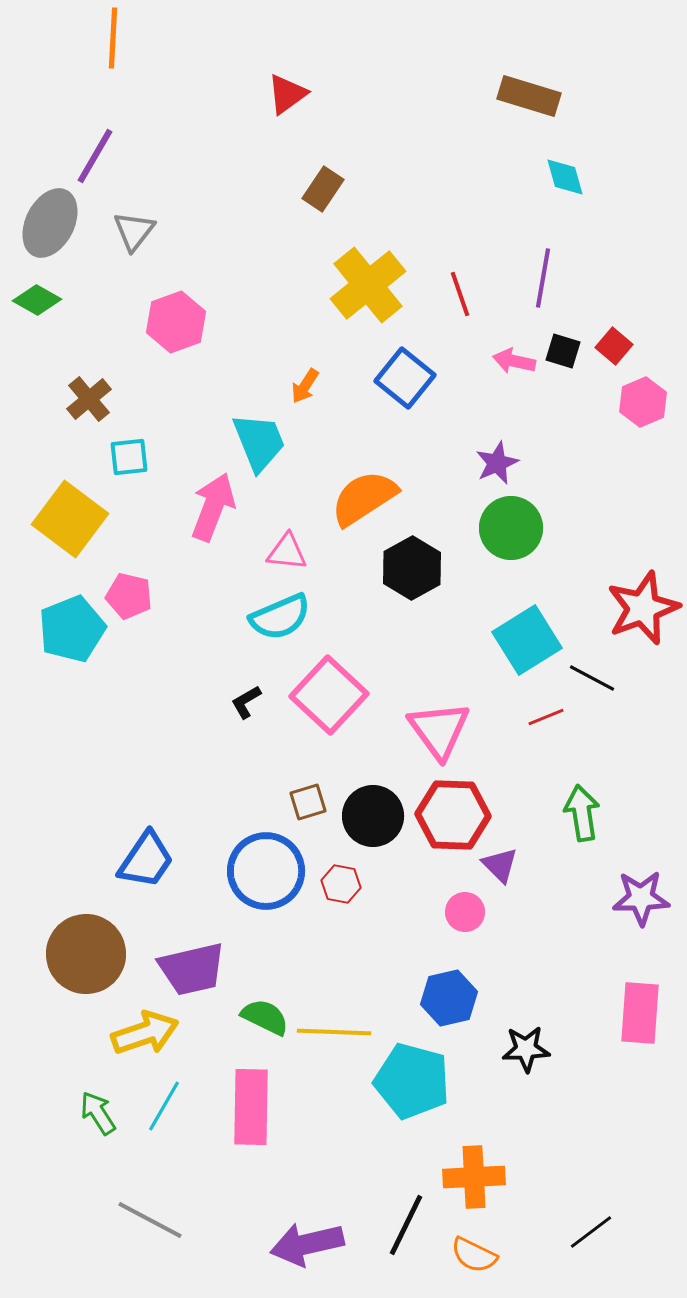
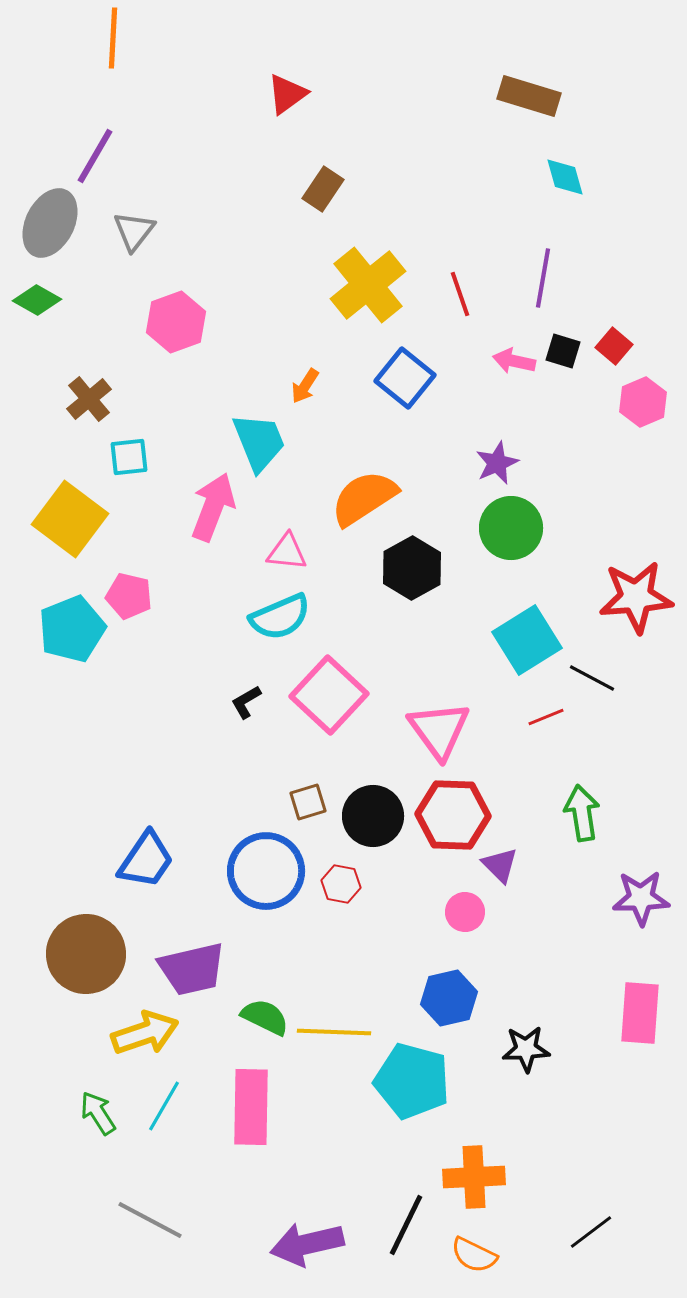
red star at (643, 608): moved 7 px left, 11 px up; rotated 16 degrees clockwise
